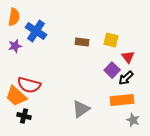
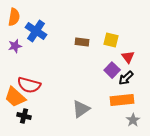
orange trapezoid: moved 1 px left, 1 px down
gray star: rotated 16 degrees clockwise
